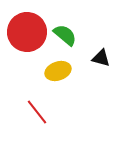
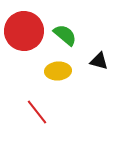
red circle: moved 3 px left, 1 px up
black triangle: moved 2 px left, 3 px down
yellow ellipse: rotated 15 degrees clockwise
